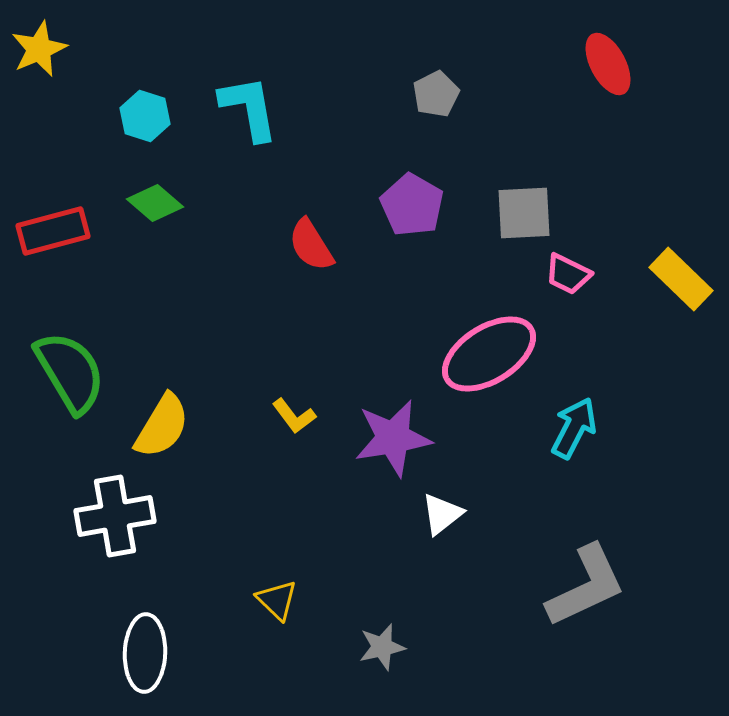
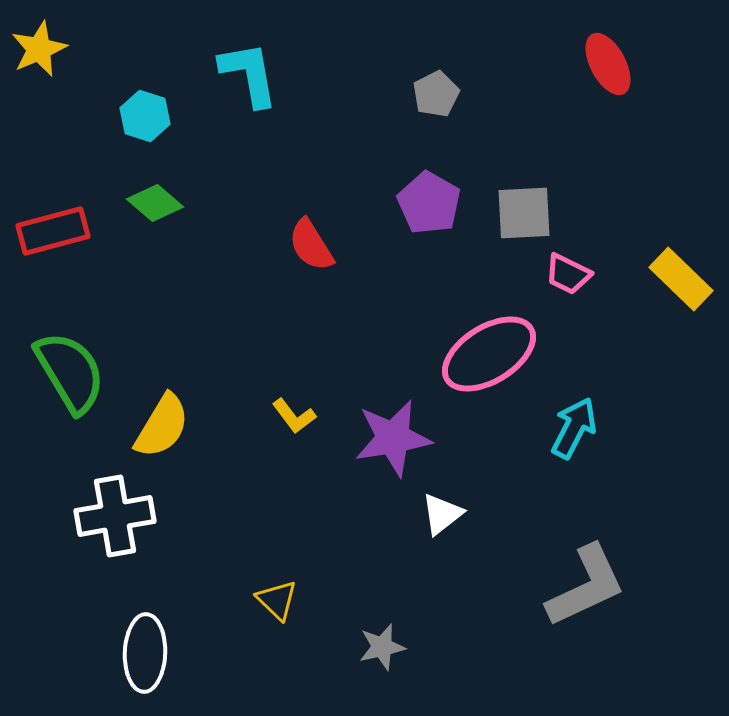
cyan L-shape: moved 34 px up
purple pentagon: moved 17 px right, 2 px up
